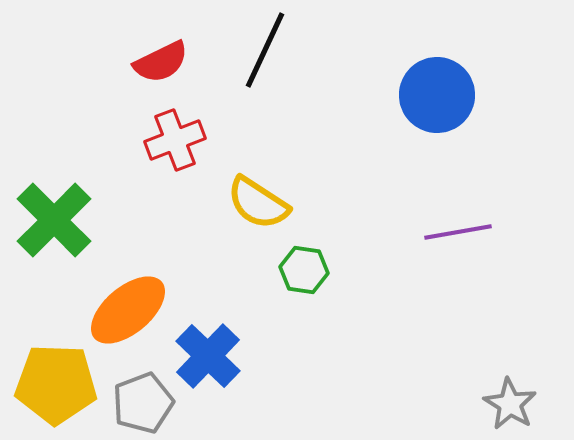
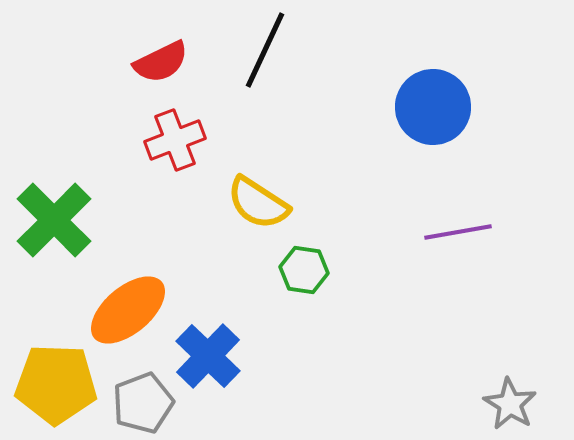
blue circle: moved 4 px left, 12 px down
